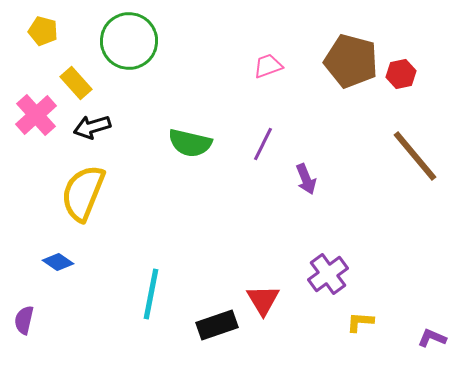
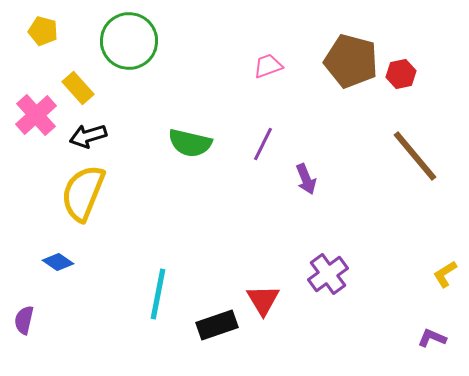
yellow rectangle: moved 2 px right, 5 px down
black arrow: moved 4 px left, 9 px down
cyan line: moved 7 px right
yellow L-shape: moved 85 px right, 48 px up; rotated 36 degrees counterclockwise
